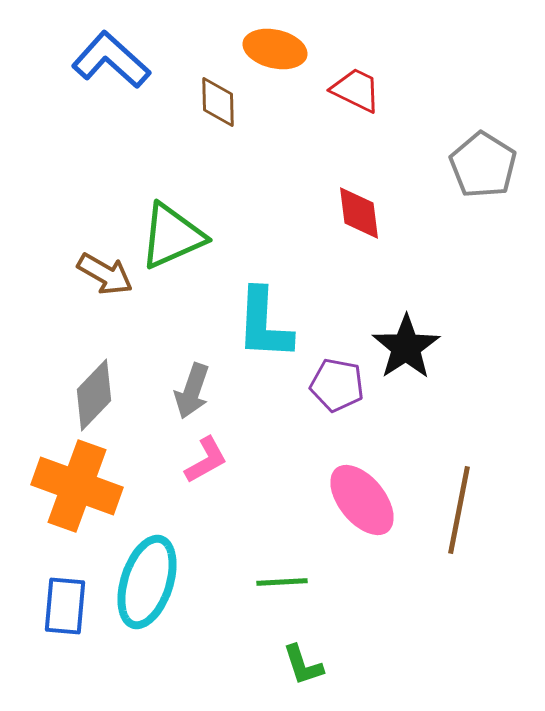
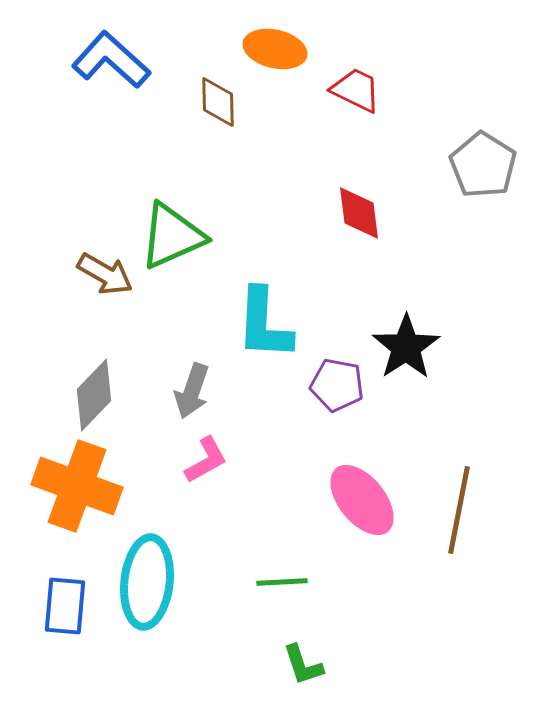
cyan ellipse: rotated 12 degrees counterclockwise
